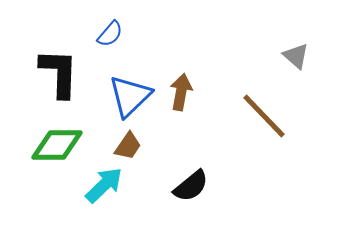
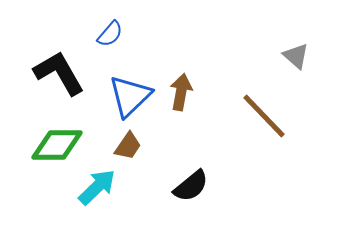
black L-shape: rotated 32 degrees counterclockwise
cyan arrow: moved 7 px left, 2 px down
